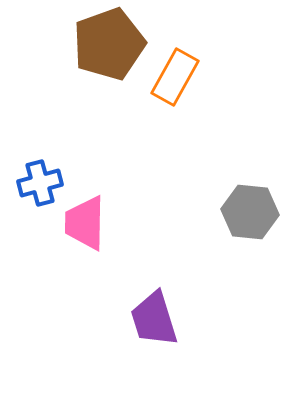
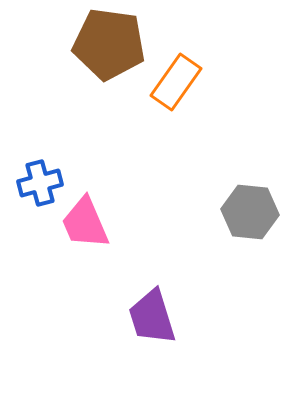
brown pentagon: rotated 28 degrees clockwise
orange rectangle: moved 1 px right, 5 px down; rotated 6 degrees clockwise
pink trapezoid: rotated 24 degrees counterclockwise
purple trapezoid: moved 2 px left, 2 px up
